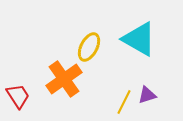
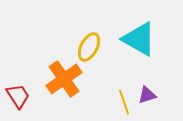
yellow line: rotated 45 degrees counterclockwise
